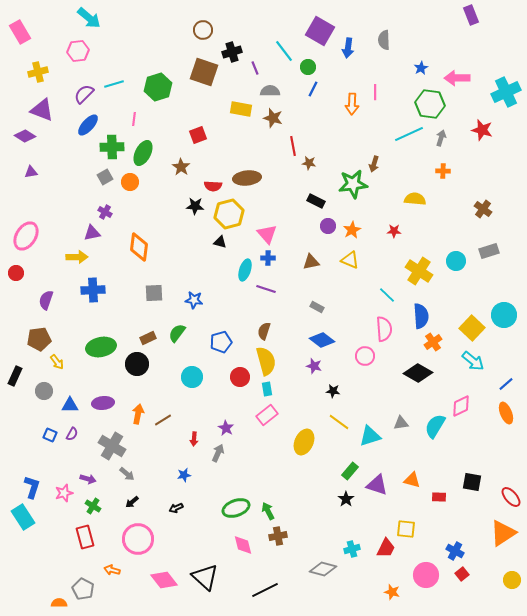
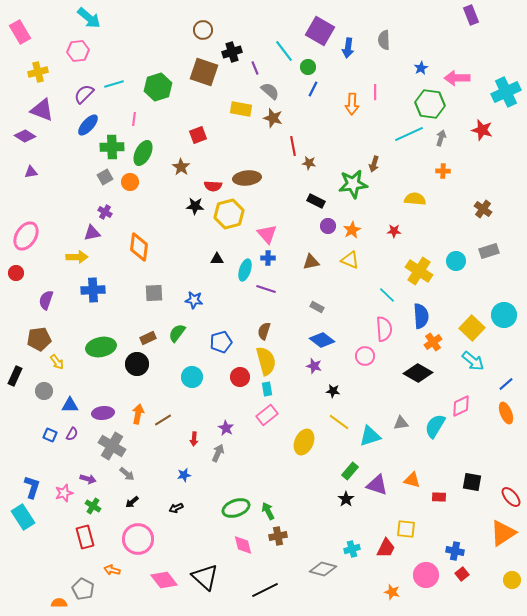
gray semicircle at (270, 91): rotated 42 degrees clockwise
black triangle at (220, 242): moved 3 px left, 17 px down; rotated 16 degrees counterclockwise
purple ellipse at (103, 403): moved 10 px down
blue cross at (455, 551): rotated 18 degrees counterclockwise
